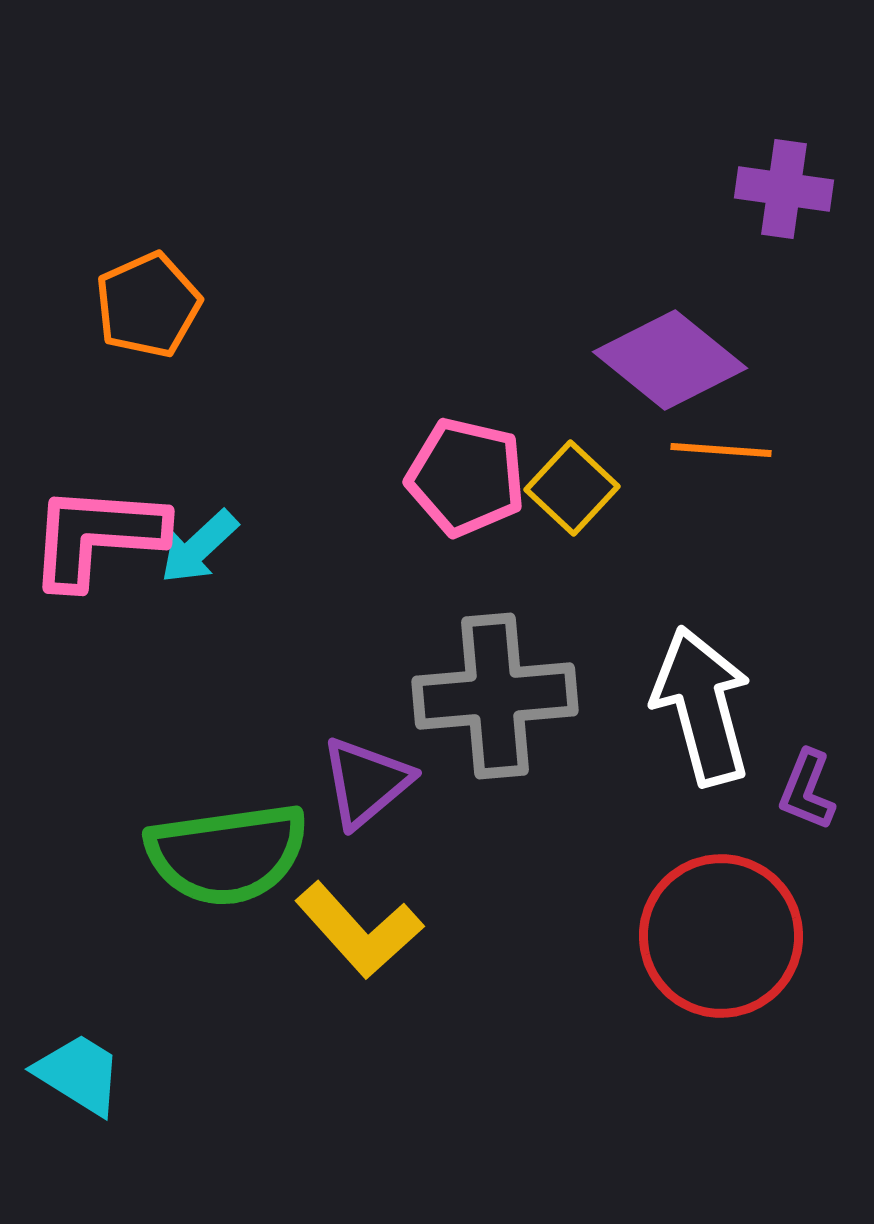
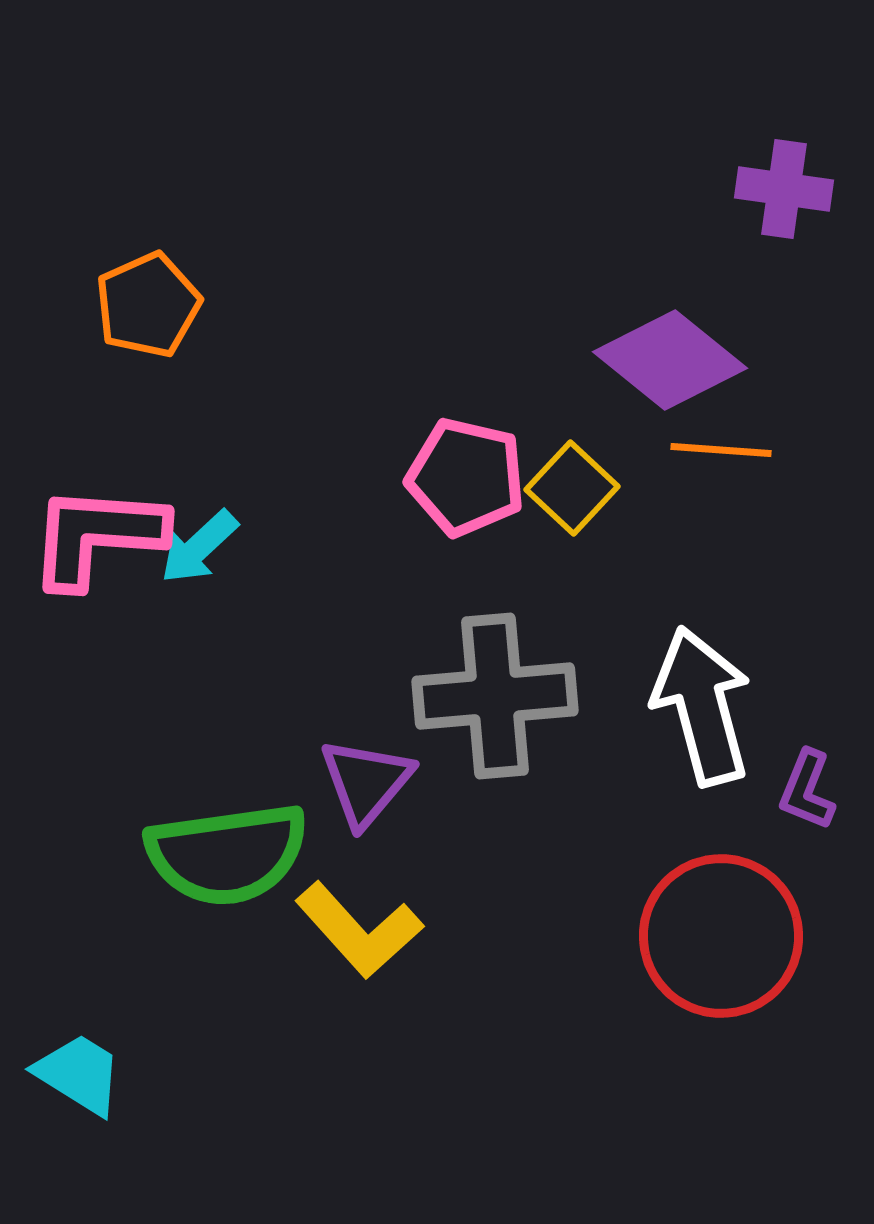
purple triangle: rotated 10 degrees counterclockwise
